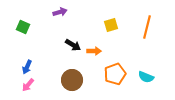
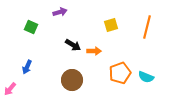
green square: moved 8 px right
orange pentagon: moved 5 px right, 1 px up
pink arrow: moved 18 px left, 4 px down
